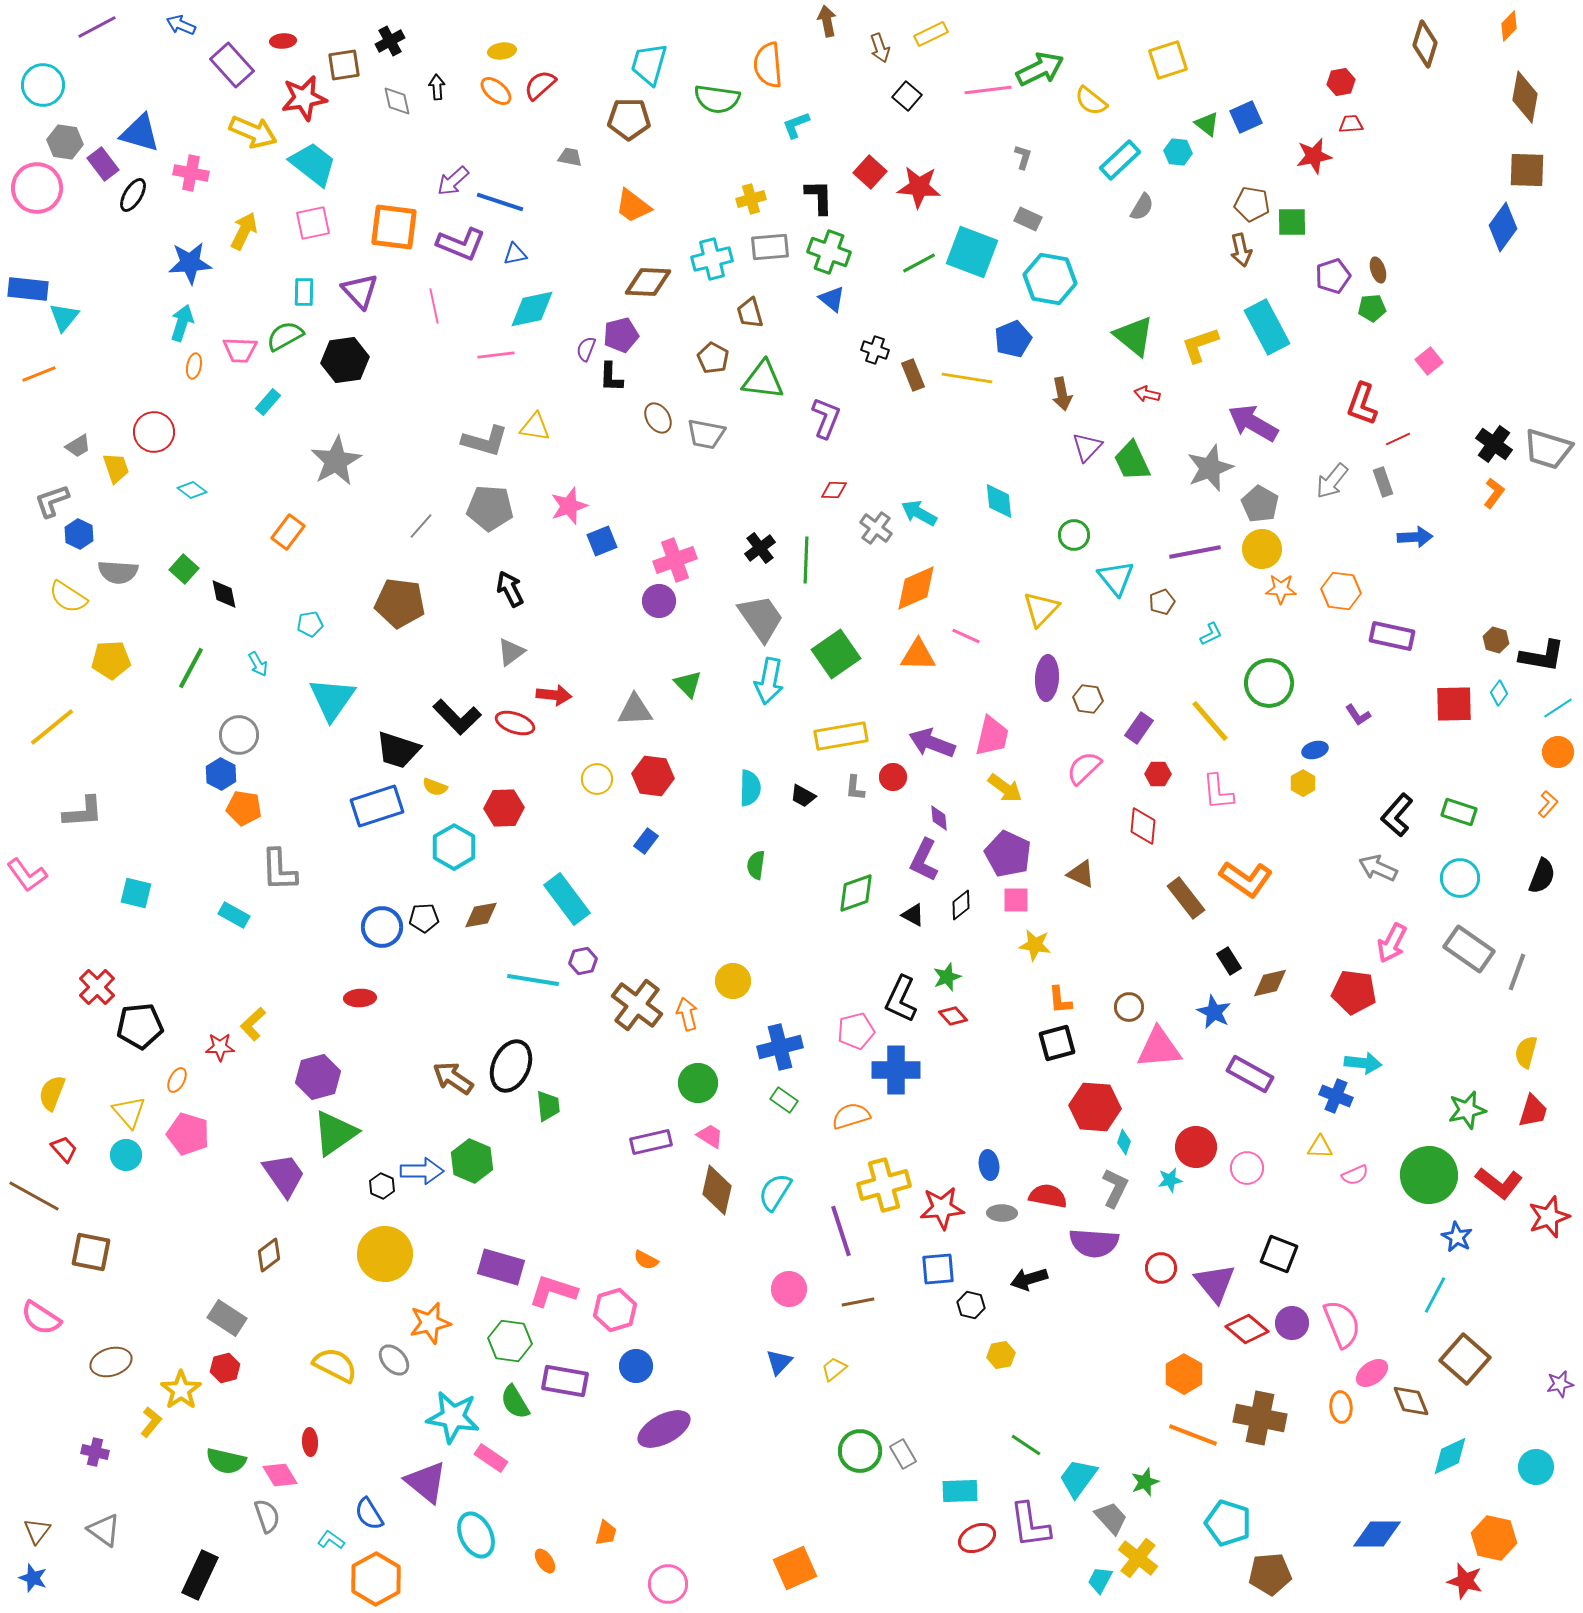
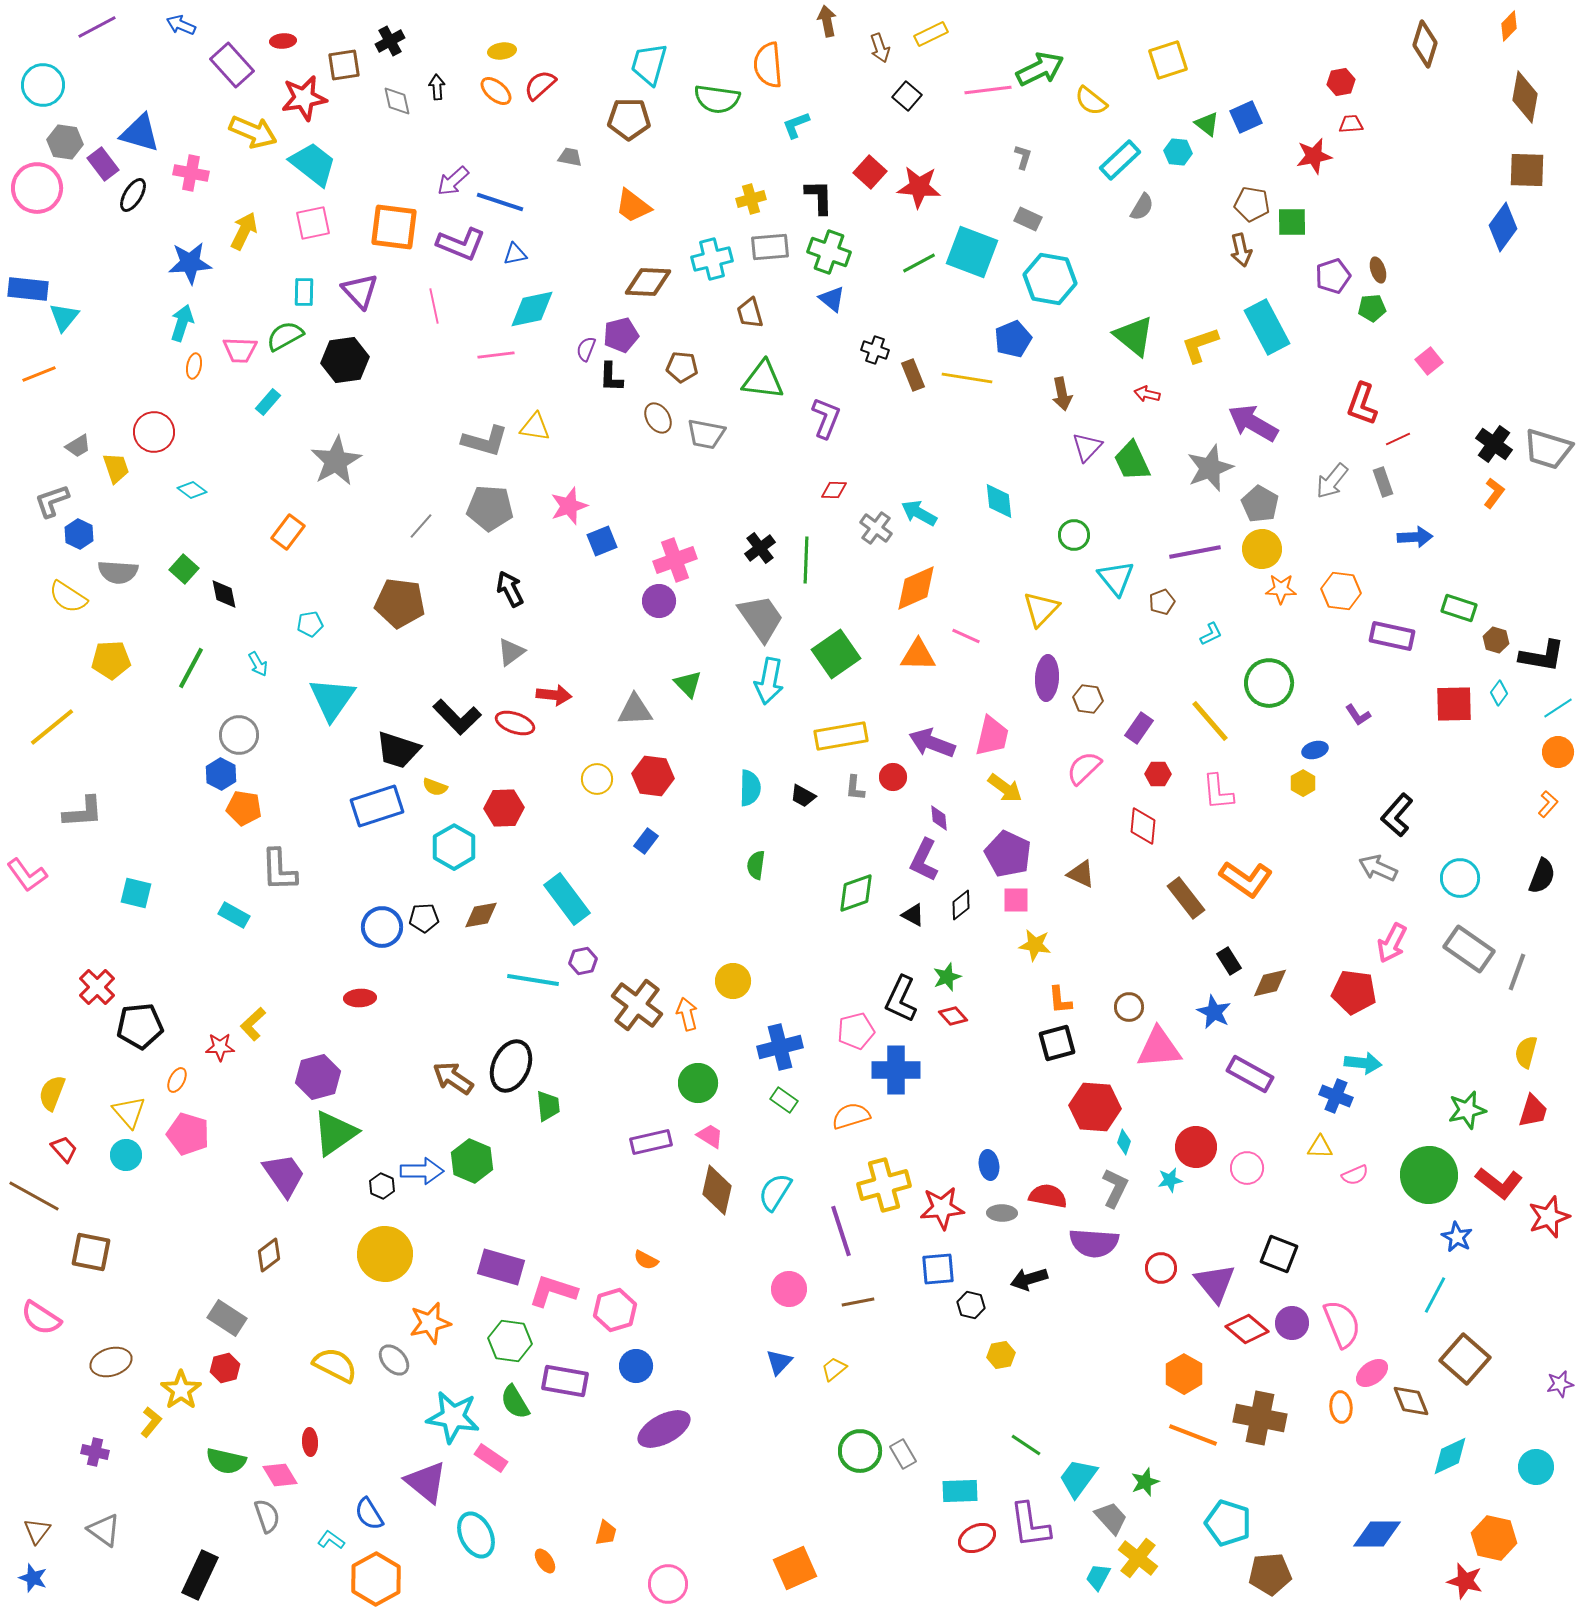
brown pentagon at (713, 358): moved 31 px left, 9 px down; rotated 24 degrees counterclockwise
green rectangle at (1459, 812): moved 204 px up
cyan trapezoid at (1100, 1580): moved 2 px left, 3 px up
